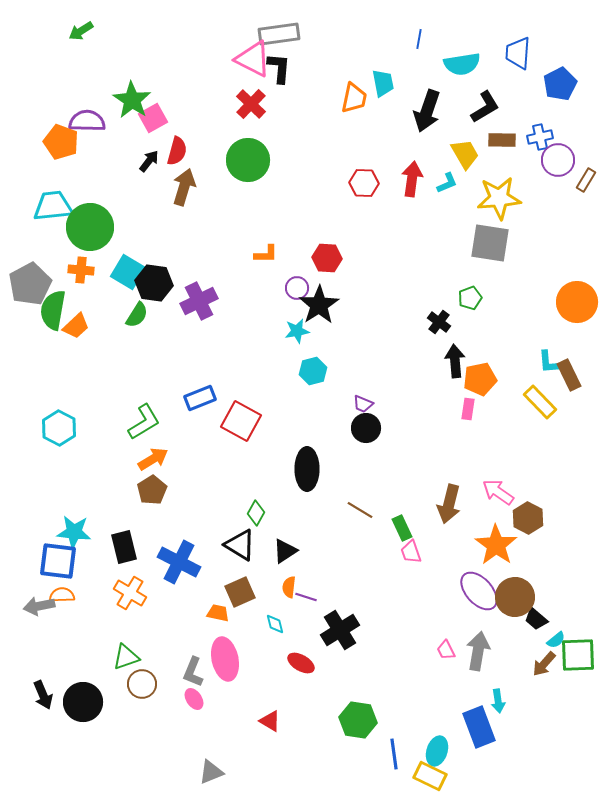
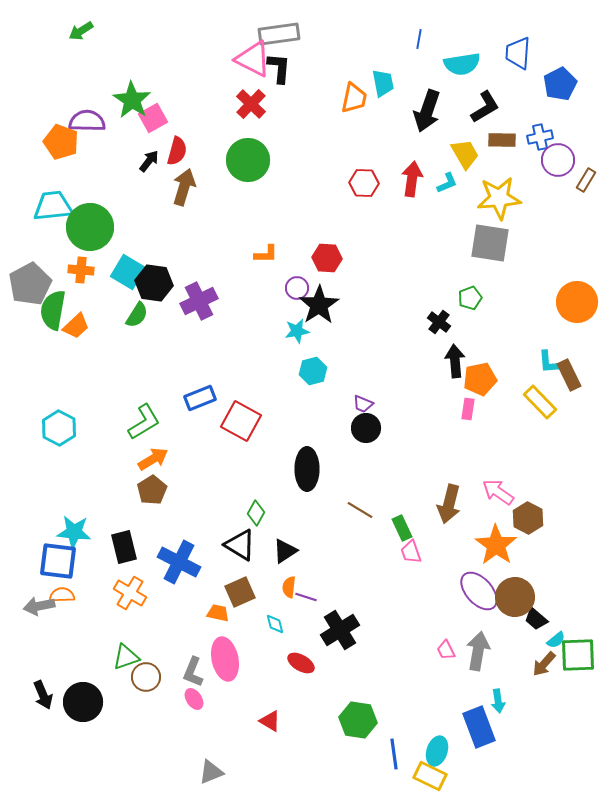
brown circle at (142, 684): moved 4 px right, 7 px up
